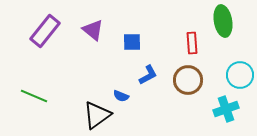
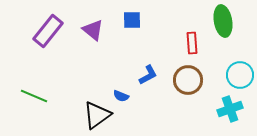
purple rectangle: moved 3 px right
blue square: moved 22 px up
cyan cross: moved 4 px right
